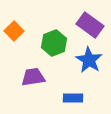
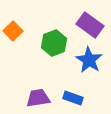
orange square: moved 1 px left
purple trapezoid: moved 5 px right, 21 px down
blue rectangle: rotated 18 degrees clockwise
